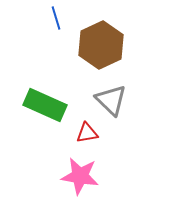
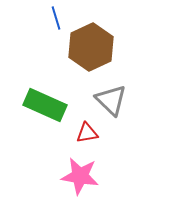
brown hexagon: moved 10 px left, 2 px down
